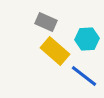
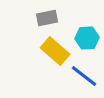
gray rectangle: moved 1 px right, 4 px up; rotated 35 degrees counterclockwise
cyan hexagon: moved 1 px up
